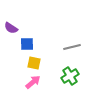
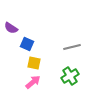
blue square: rotated 24 degrees clockwise
